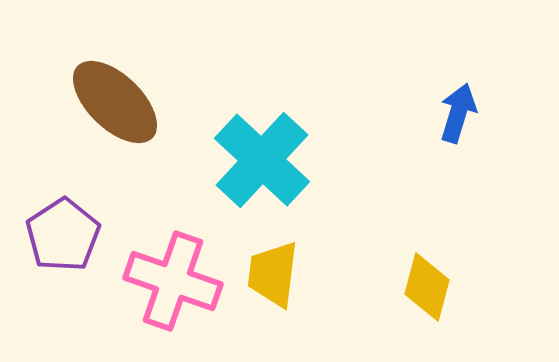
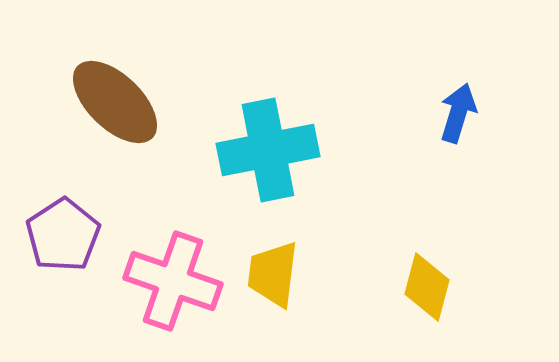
cyan cross: moved 6 px right, 10 px up; rotated 36 degrees clockwise
